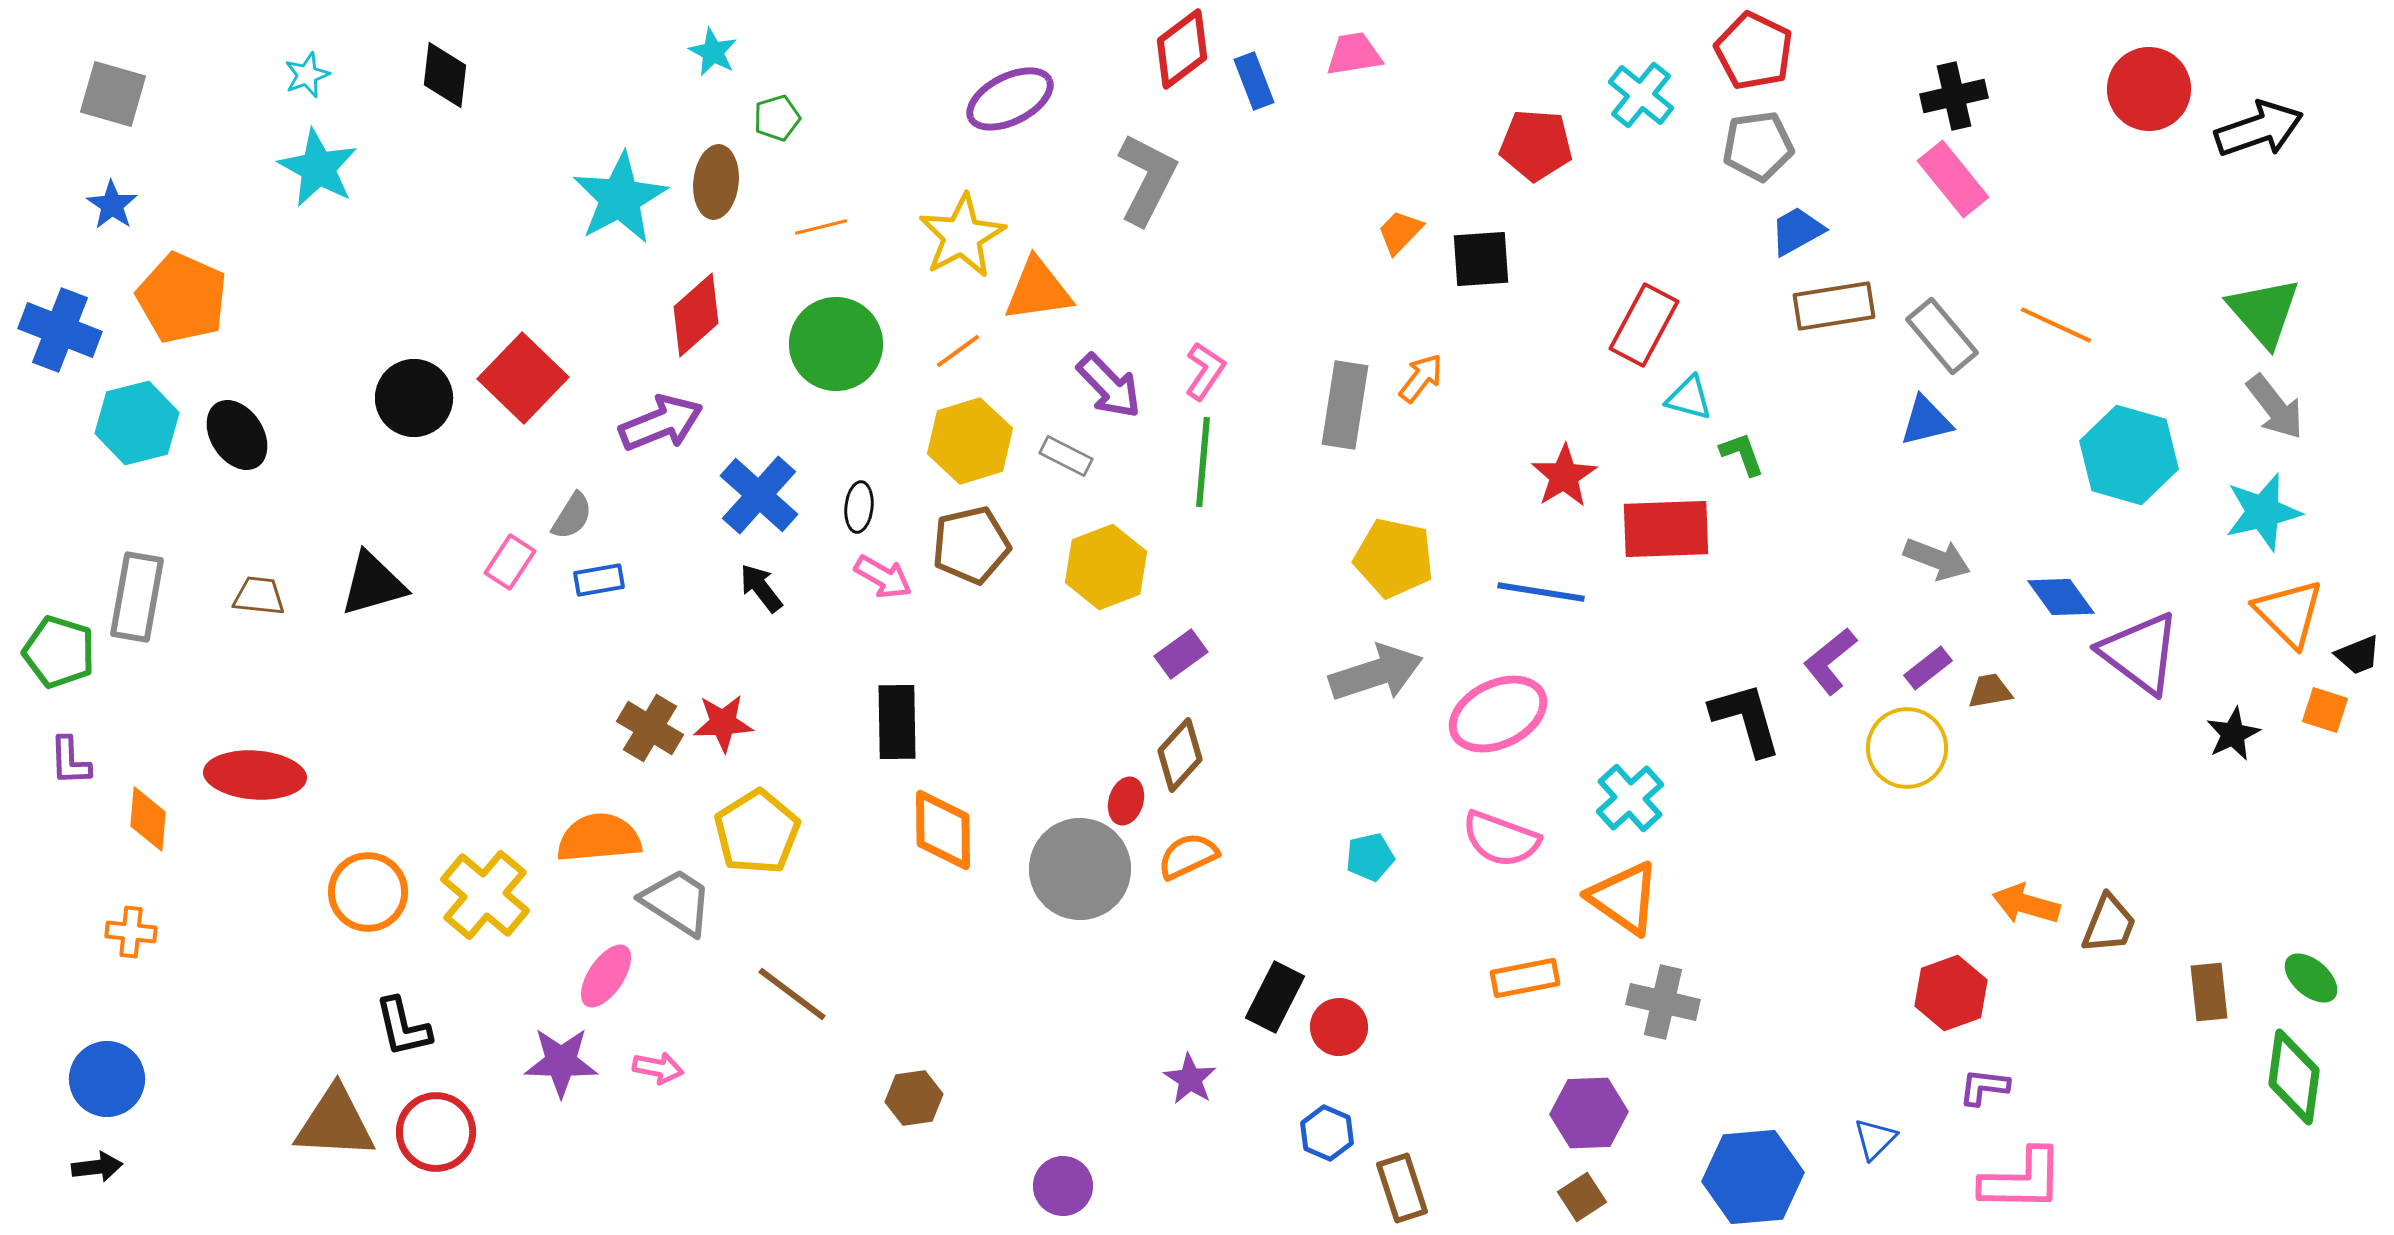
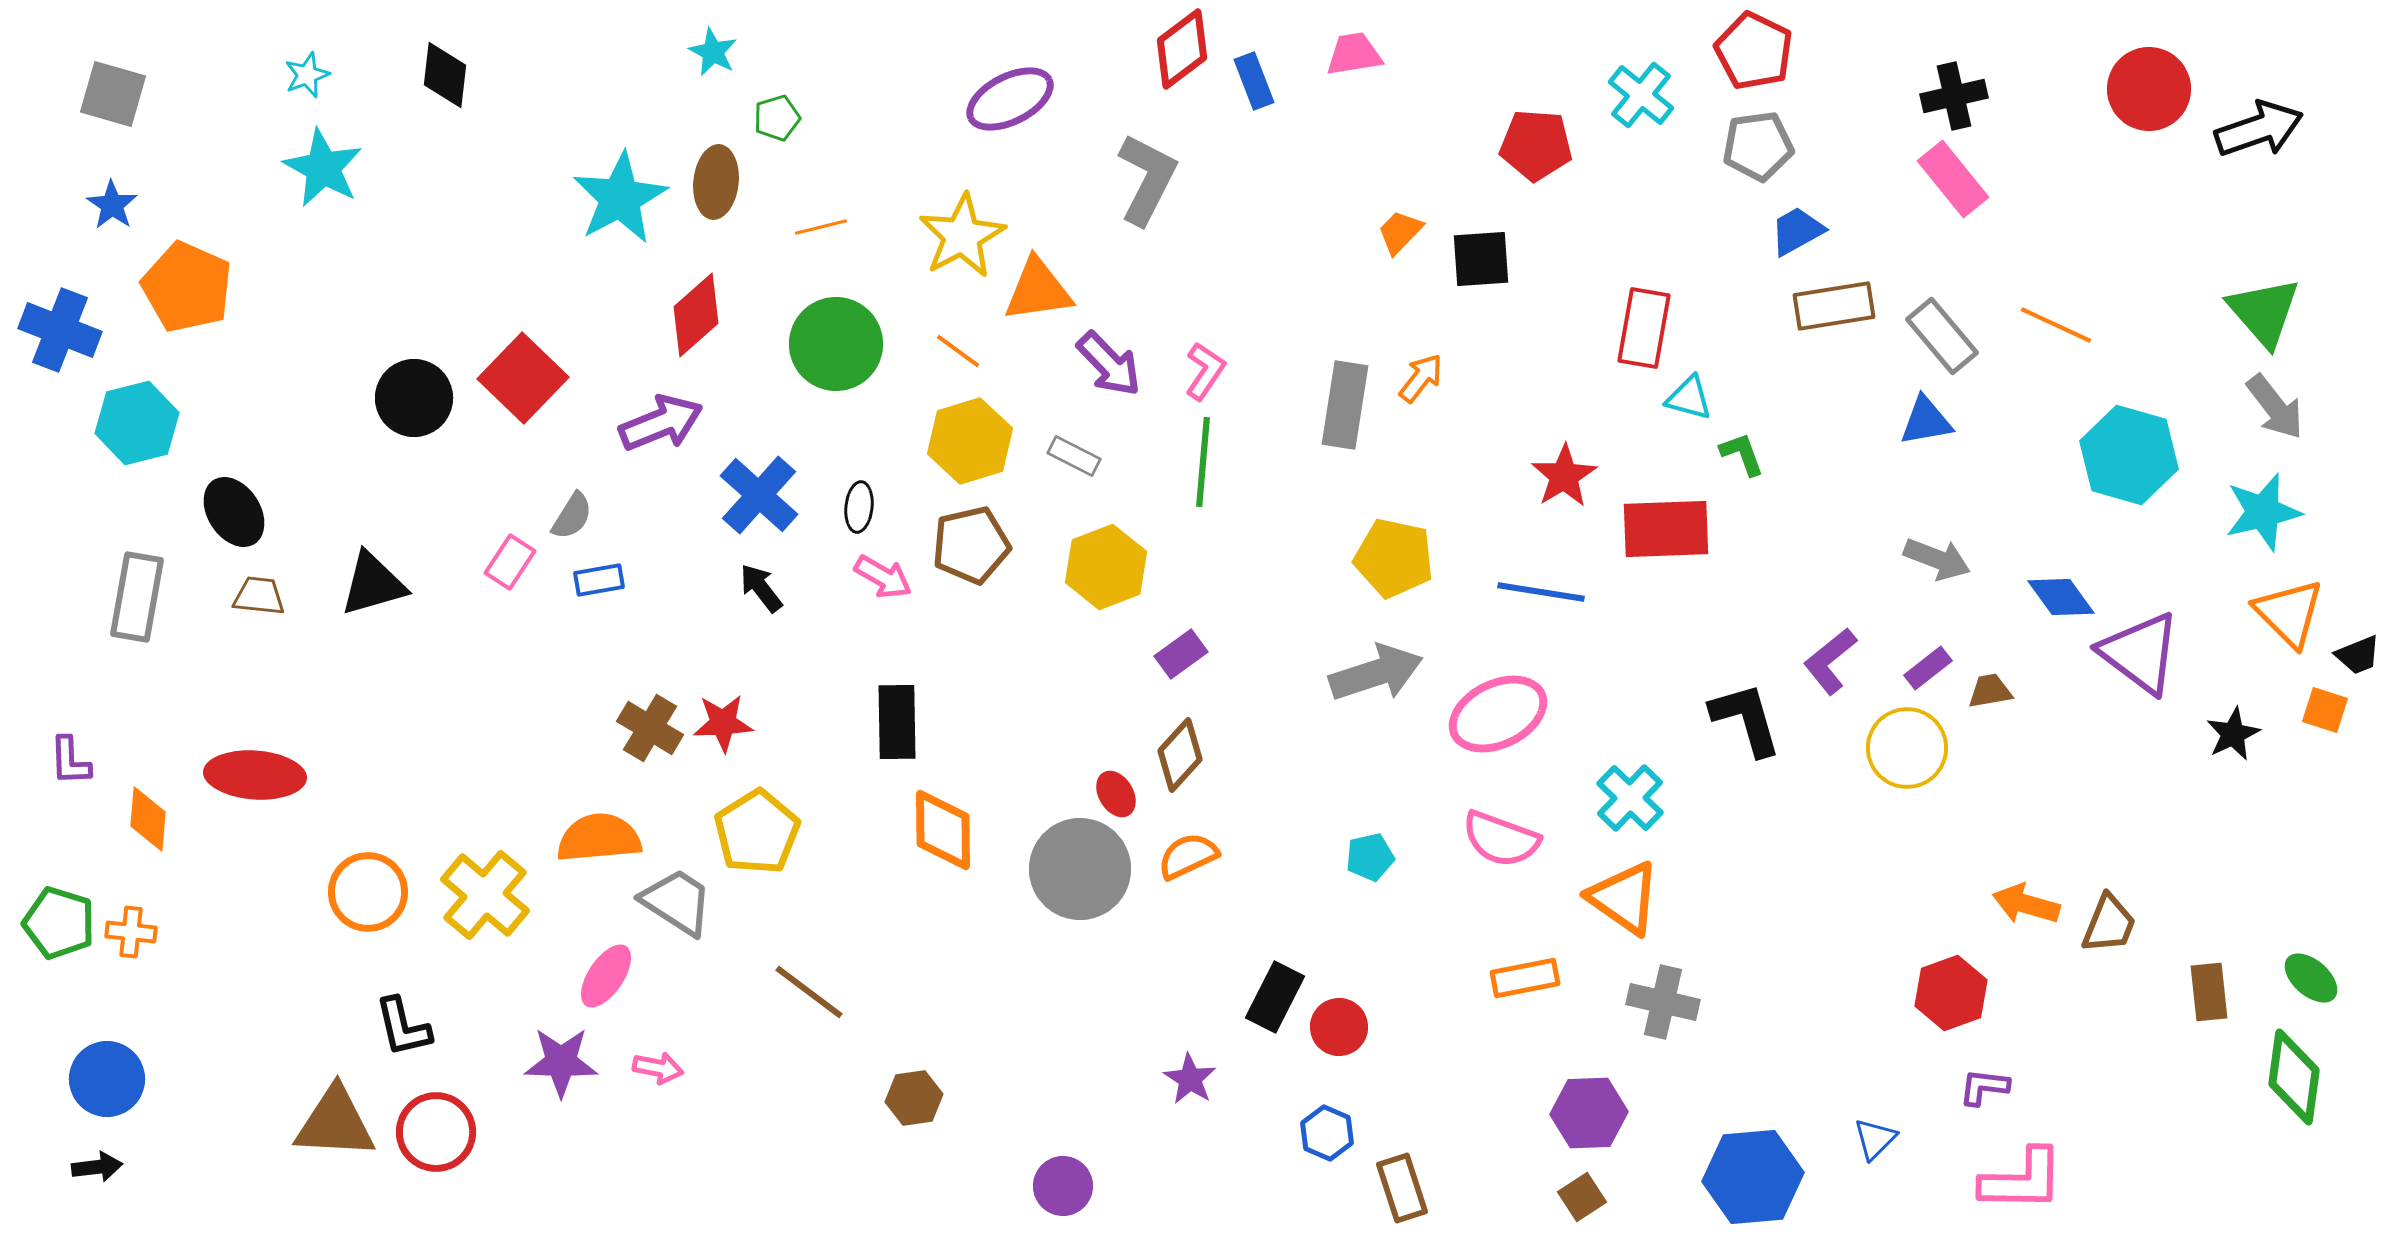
cyan star at (318, 168): moved 5 px right
orange pentagon at (182, 298): moved 5 px right, 11 px up
red rectangle at (1644, 325): moved 3 px down; rotated 18 degrees counterclockwise
orange line at (958, 351): rotated 72 degrees clockwise
purple arrow at (1109, 386): moved 22 px up
blue triangle at (1926, 421): rotated 4 degrees clockwise
black ellipse at (237, 435): moved 3 px left, 77 px down
gray rectangle at (1066, 456): moved 8 px right
green pentagon at (59, 652): moved 271 px down
cyan cross at (1630, 798): rotated 4 degrees counterclockwise
red ellipse at (1126, 801): moved 10 px left, 7 px up; rotated 48 degrees counterclockwise
brown line at (792, 994): moved 17 px right, 2 px up
